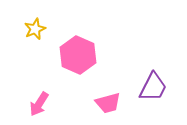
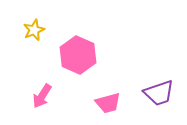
yellow star: moved 1 px left, 1 px down
purple trapezoid: moved 6 px right, 6 px down; rotated 44 degrees clockwise
pink arrow: moved 3 px right, 8 px up
